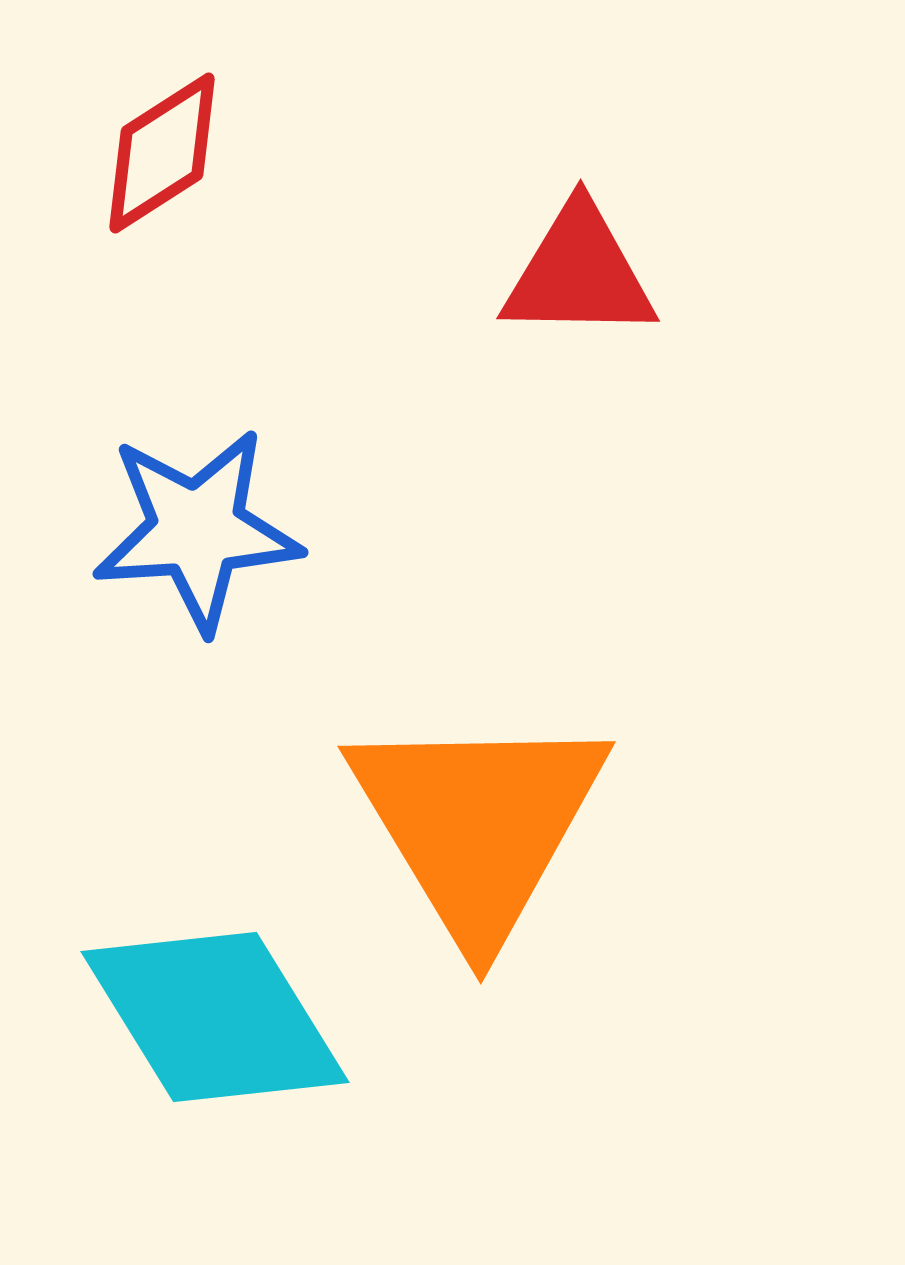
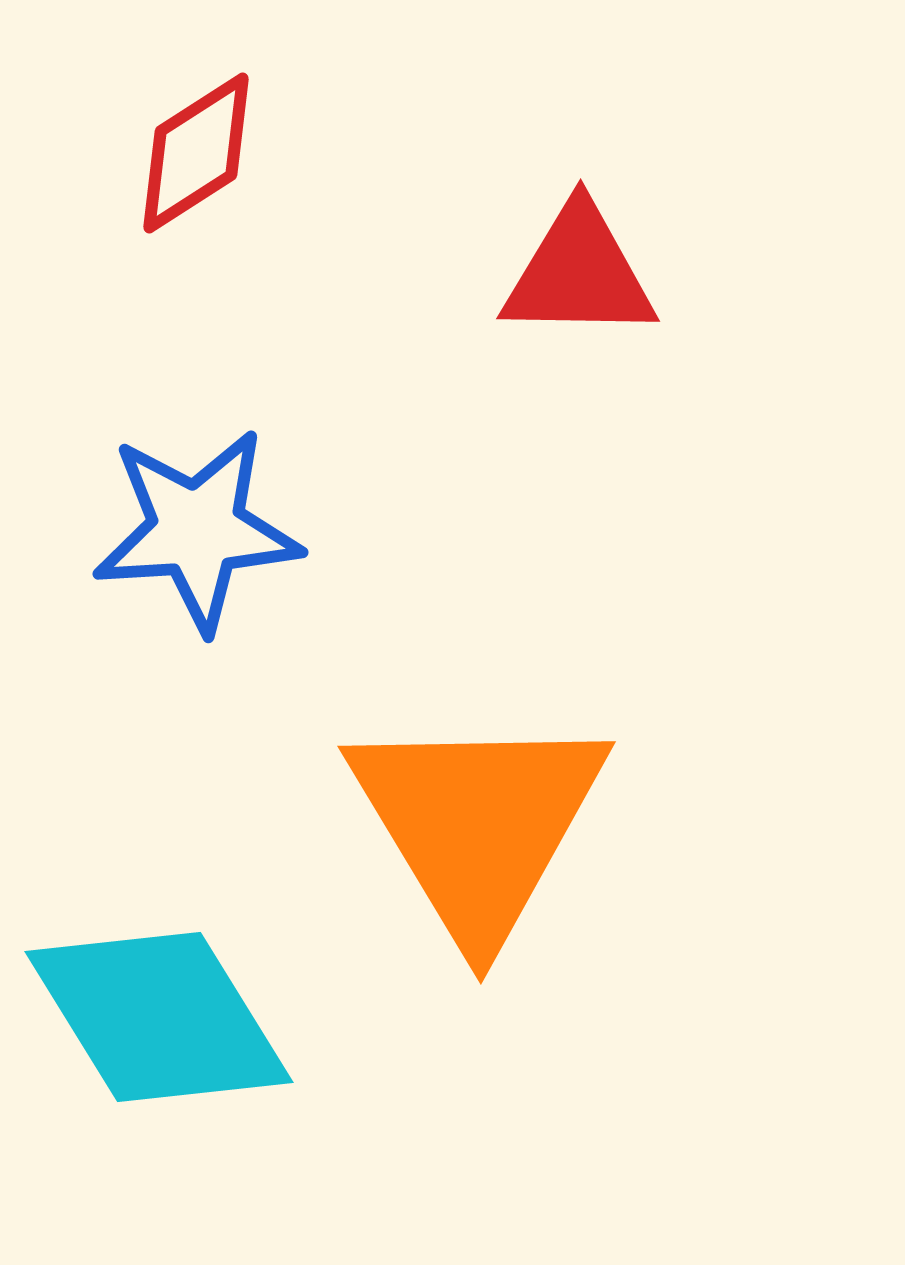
red diamond: moved 34 px right
cyan diamond: moved 56 px left
